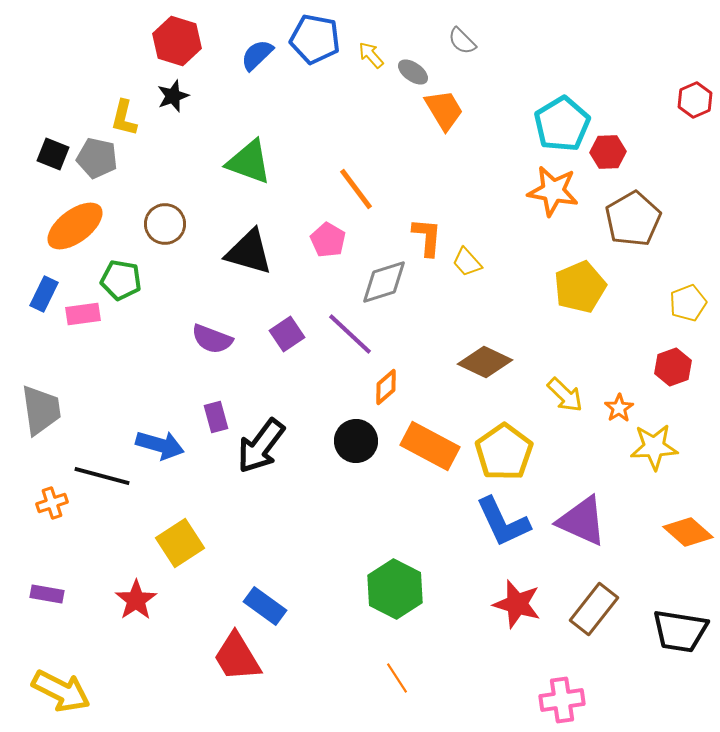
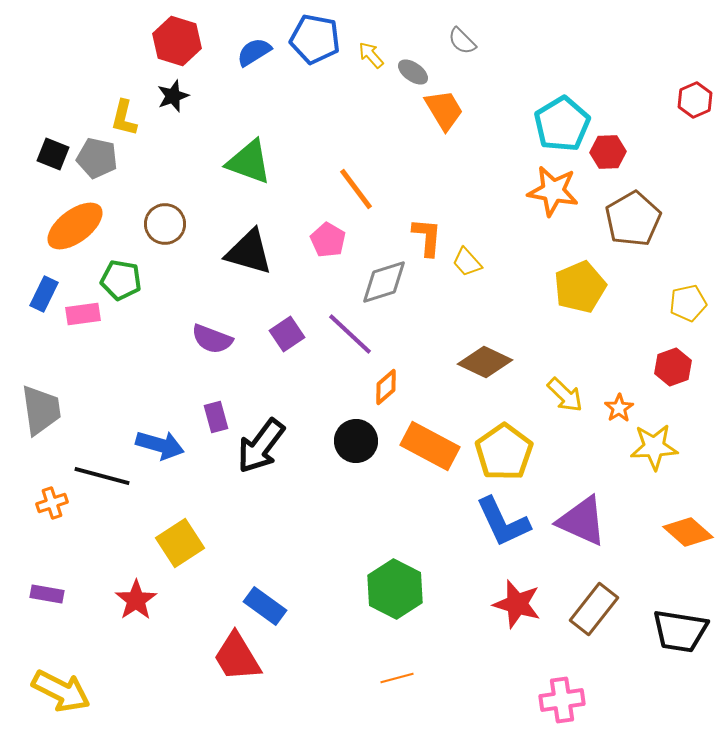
blue semicircle at (257, 55): moved 3 px left, 3 px up; rotated 12 degrees clockwise
yellow pentagon at (688, 303): rotated 9 degrees clockwise
orange line at (397, 678): rotated 72 degrees counterclockwise
